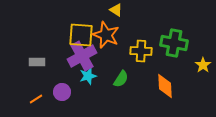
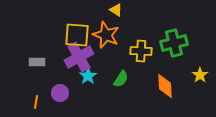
yellow square: moved 4 px left
green cross: rotated 24 degrees counterclockwise
purple cross: moved 3 px left, 1 px down
yellow star: moved 3 px left, 10 px down
cyan star: rotated 18 degrees counterclockwise
purple circle: moved 2 px left, 1 px down
orange line: moved 3 px down; rotated 48 degrees counterclockwise
